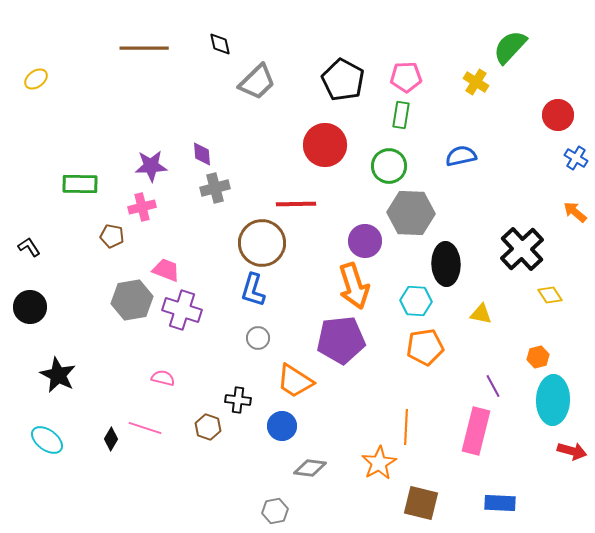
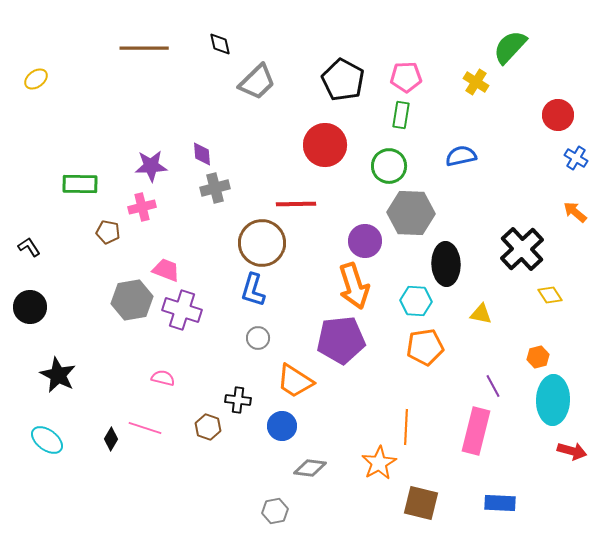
brown pentagon at (112, 236): moved 4 px left, 4 px up
